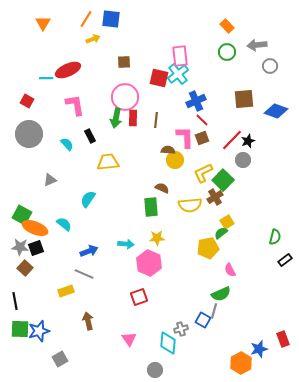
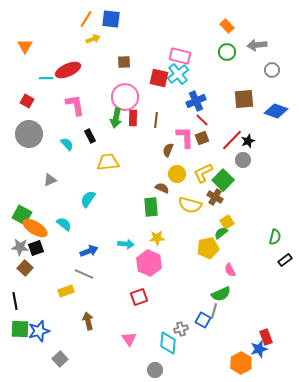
orange triangle at (43, 23): moved 18 px left, 23 px down
pink rectangle at (180, 56): rotated 70 degrees counterclockwise
gray circle at (270, 66): moved 2 px right, 4 px down
brown semicircle at (168, 150): rotated 72 degrees counterclockwise
yellow circle at (175, 160): moved 2 px right, 14 px down
brown cross at (215, 197): rotated 28 degrees counterclockwise
yellow semicircle at (190, 205): rotated 20 degrees clockwise
orange ellipse at (35, 228): rotated 10 degrees clockwise
red rectangle at (283, 339): moved 17 px left, 2 px up
gray square at (60, 359): rotated 14 degrees counterclockwise
